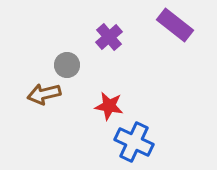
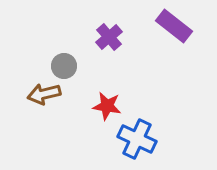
purple rectangle: moved 1 px left, 1 px down
gray circle: moved 3 px left, 1 px down
red star: moved 2 px left
blue cross: moved 3 px right, 3 px up
